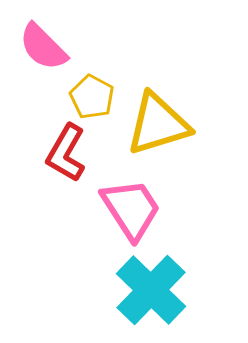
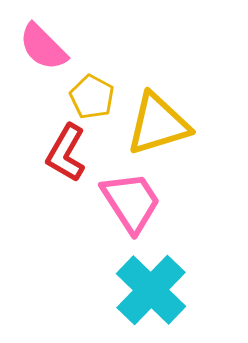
pink trapezoid: moved 7 px up
